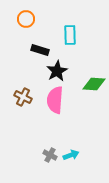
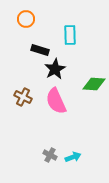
black star: moved 2 px left, 2 px up
pink semicircle: moved 1 px right, 1 px down; rotated 28 degrees counterclockwise
cyan arrow: moved 2 px right, 2 px down
